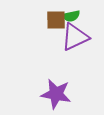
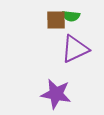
green semicircle: rotated 18 degrees clockwise
purple triangle: moved 12 px down
